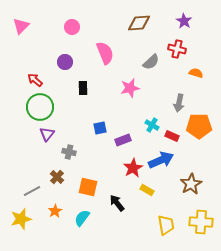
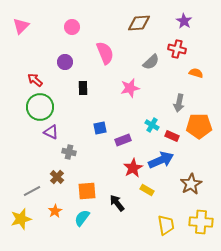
purple triangle: moved 4 px right, 2 px up; rotated 42 degrees counterclockwise
orange square: moved 1 px left, 4 px down; rotated 18 degrees counterclockwise
